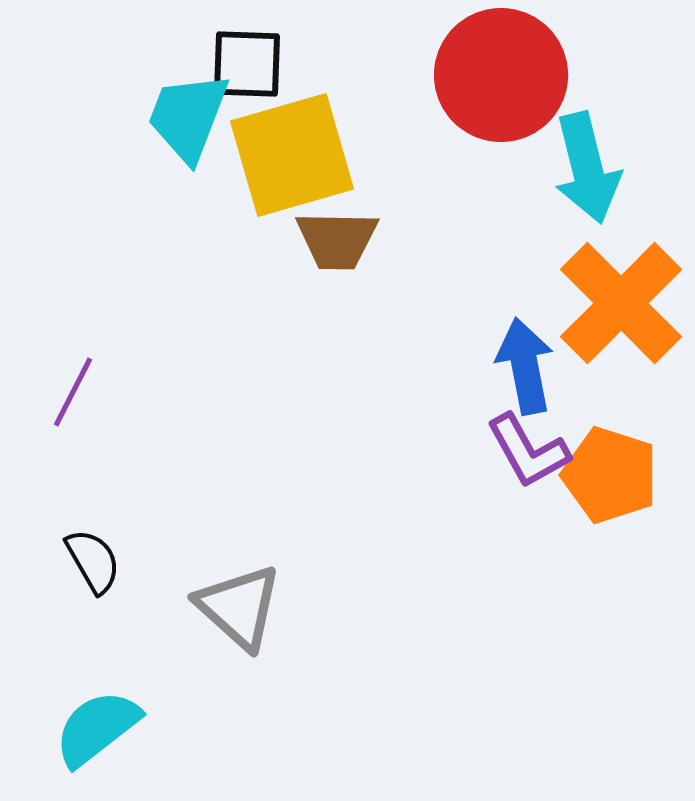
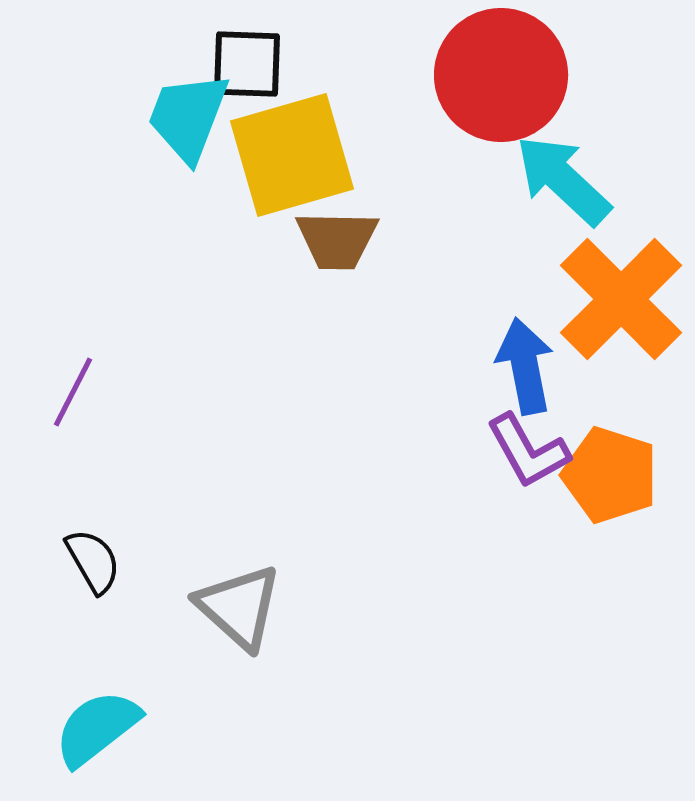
cyan arrow: moved 24 px left, 12 px down; rotated 147 degrees clockwise
orange cross: moved 4 px up
